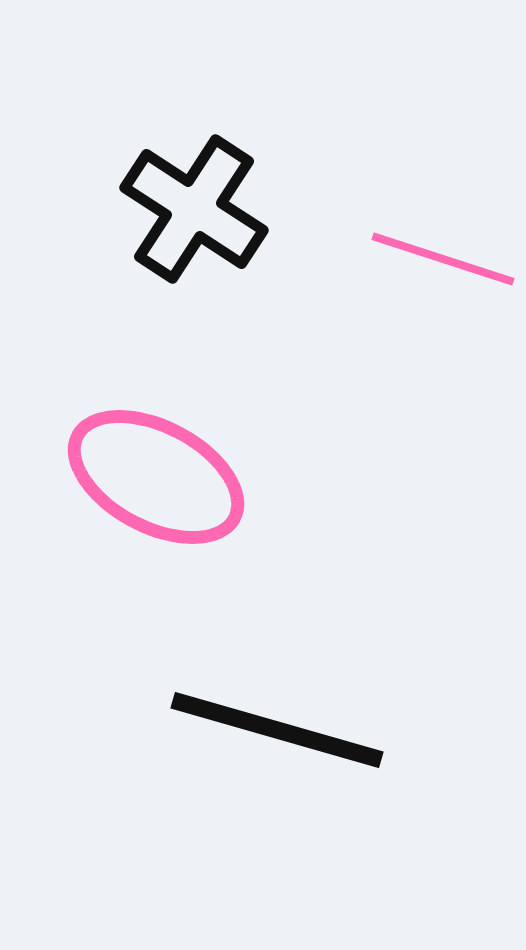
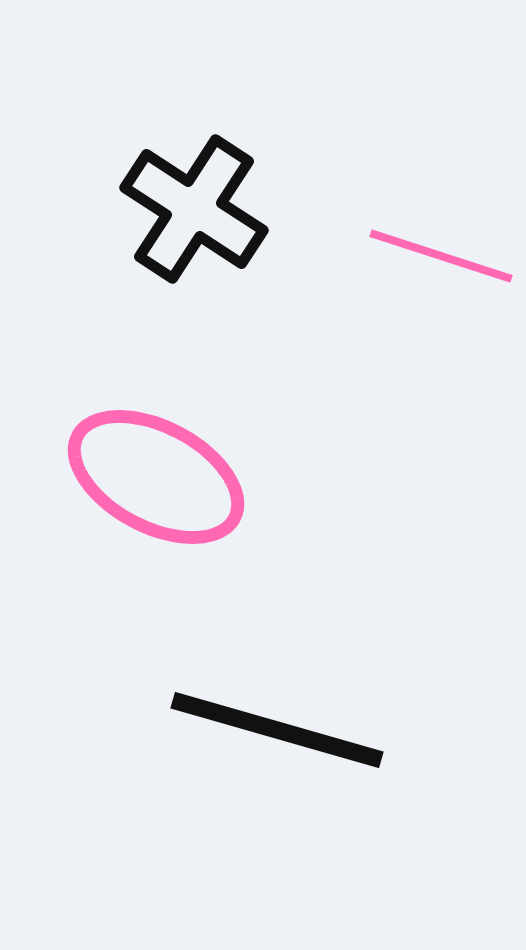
pink line: moved 2 px left, 3 px up
